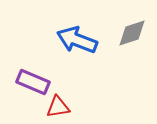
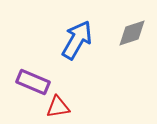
blue arrow: rotated 99 degrees clockwise
